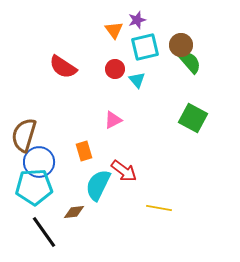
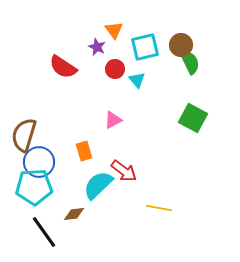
purple star: moved 40 px left, 27 px down; rotated 30 degrees counterclockwise
green semicircle: rotated 15 degrees clockwise
cyan semicircle: rotated 20 degrees clockwise
brown diamond: moved 2 px down
